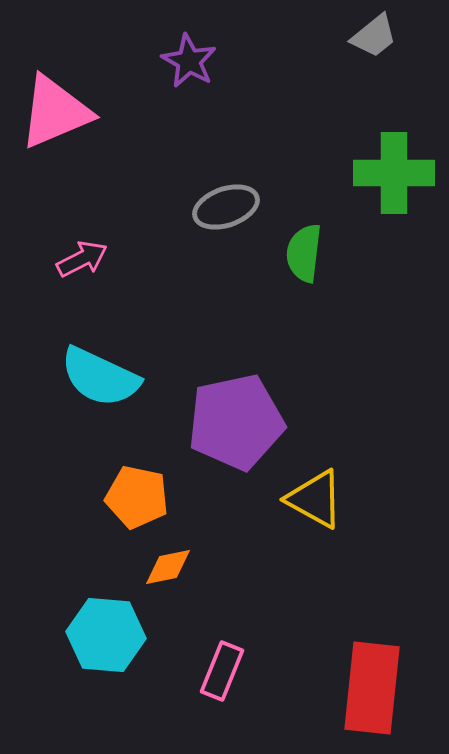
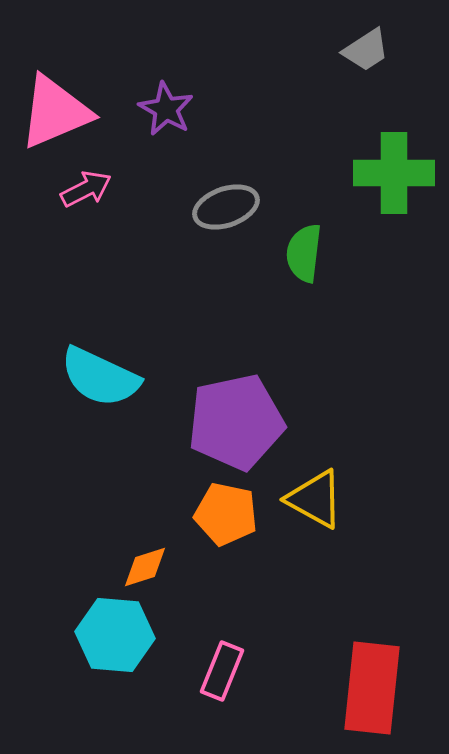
gray trapezoid: moved 8 px left, 14 px down; rotated 6 degrees clockwise
purple star: moved 23 px left, 48 px down
pink arrow: moved 4 px right, 70 px up
orange pentagon: moved 89 px right, 17 px down
orange diamond: moved 23 px left; rotated 6 degrees counterclockwise
cyan hexagon: moved 9 px right
